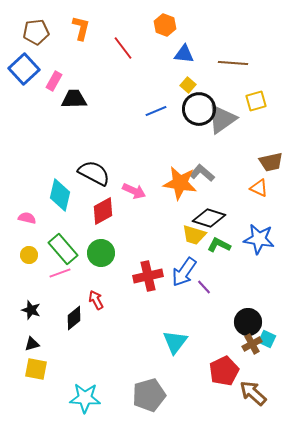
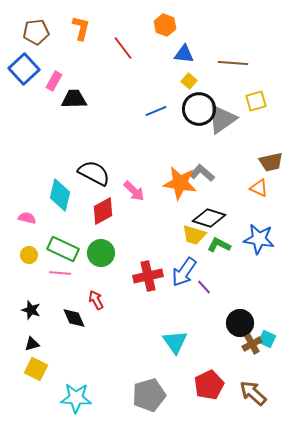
yellow square at (188, 85): moved 1 px right, 4 px up
pink arrow at (134, 191): rotated 20 degrees clockwise
green rectangle at (63, 249): rotated 24 degrees counterclockwise
pink line at (60, 273): rotated 25 degrees clockwise
black diamond at (74, 318): rotated 75 degrees counterclockwise
black circle at (248, 322): moved 8 px left, 1 px down
cyan triangle at (175, 342): rotated 12 degrees counterclockwise
yellow square at (36, 369): rotated 15 degrees clockwise
red pentagon at (224, 371): moved 15 px left, 14 px down
cyan star at (85, 398): moved 9 px left
